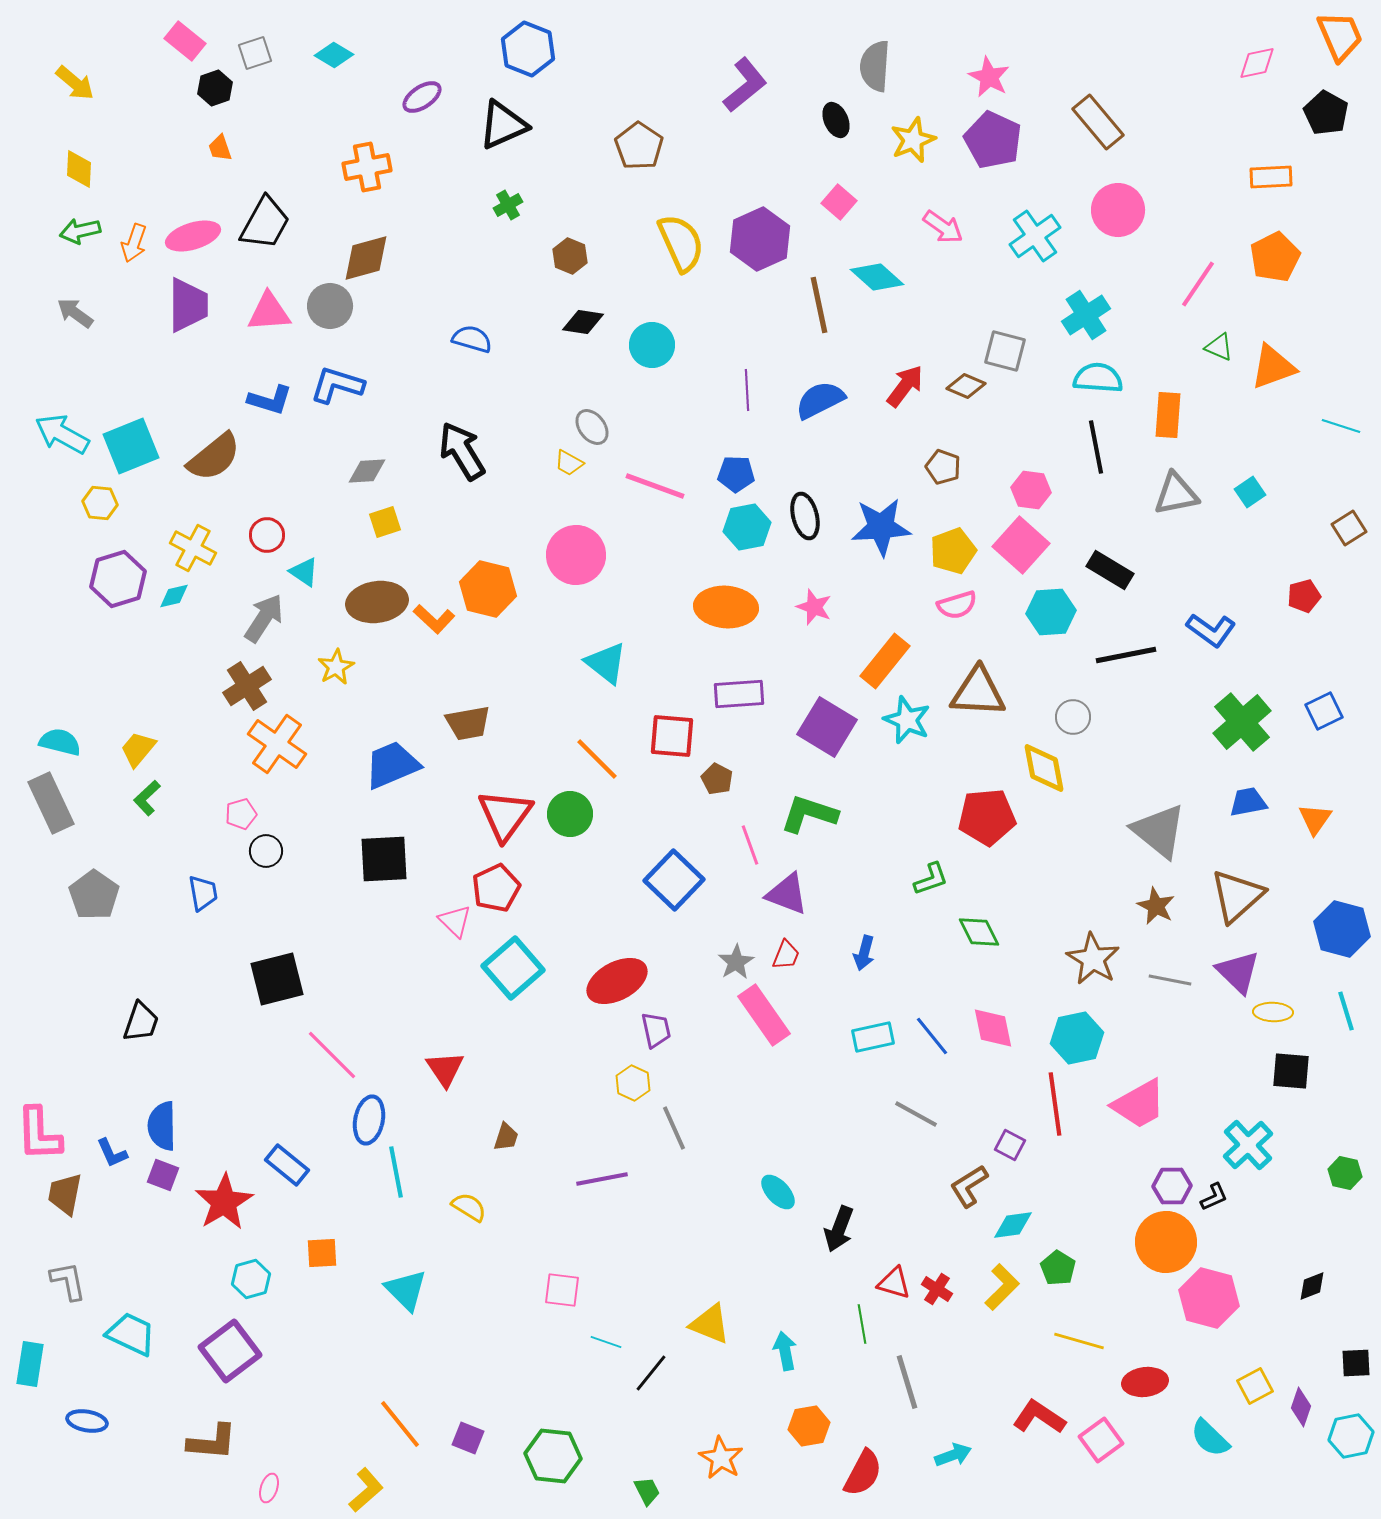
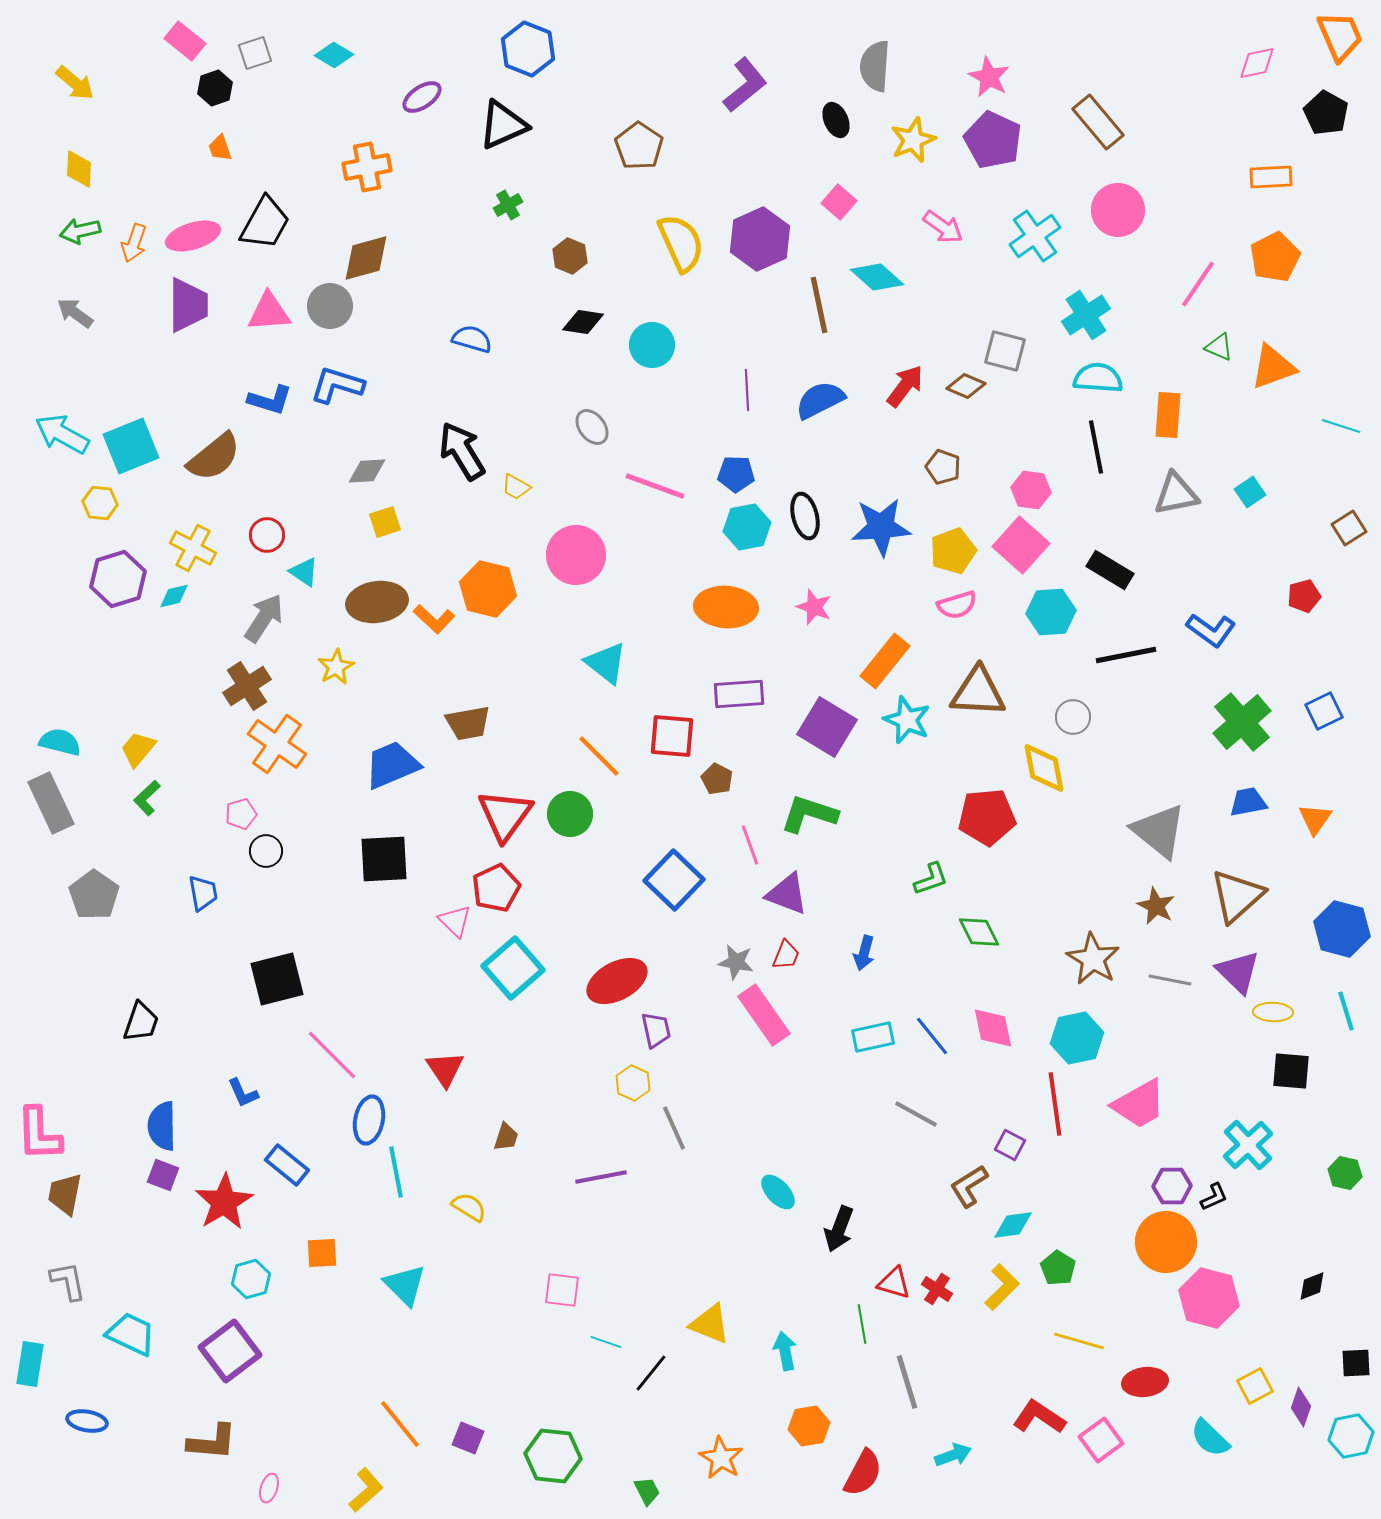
yellow trapezoid at (569, 463): moved 53 px left, 24 px down
orange line at (597, 759): moved 2 px right, 3 px up
gray star at (736, 962): rotated 30 degrees counterclockwise
blue L-shape at (112, 1153): moved 131 px right, 60 px up
purple line at (602, 1179): moved 1 px left, 2 px up
cyan triangle at (406, 1290): moved 1 px left, 5 px up
